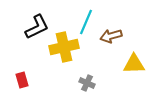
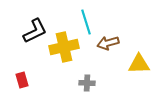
cyan line: rotated 40 degrees counterclockwise
black L-shape: moved 2 px left, 4 px down
brown arrow: moved 3 px left, 7 px down
yellow triangle: moved 5 px right
gray cross: rotated 21 degrees counterclockwise
